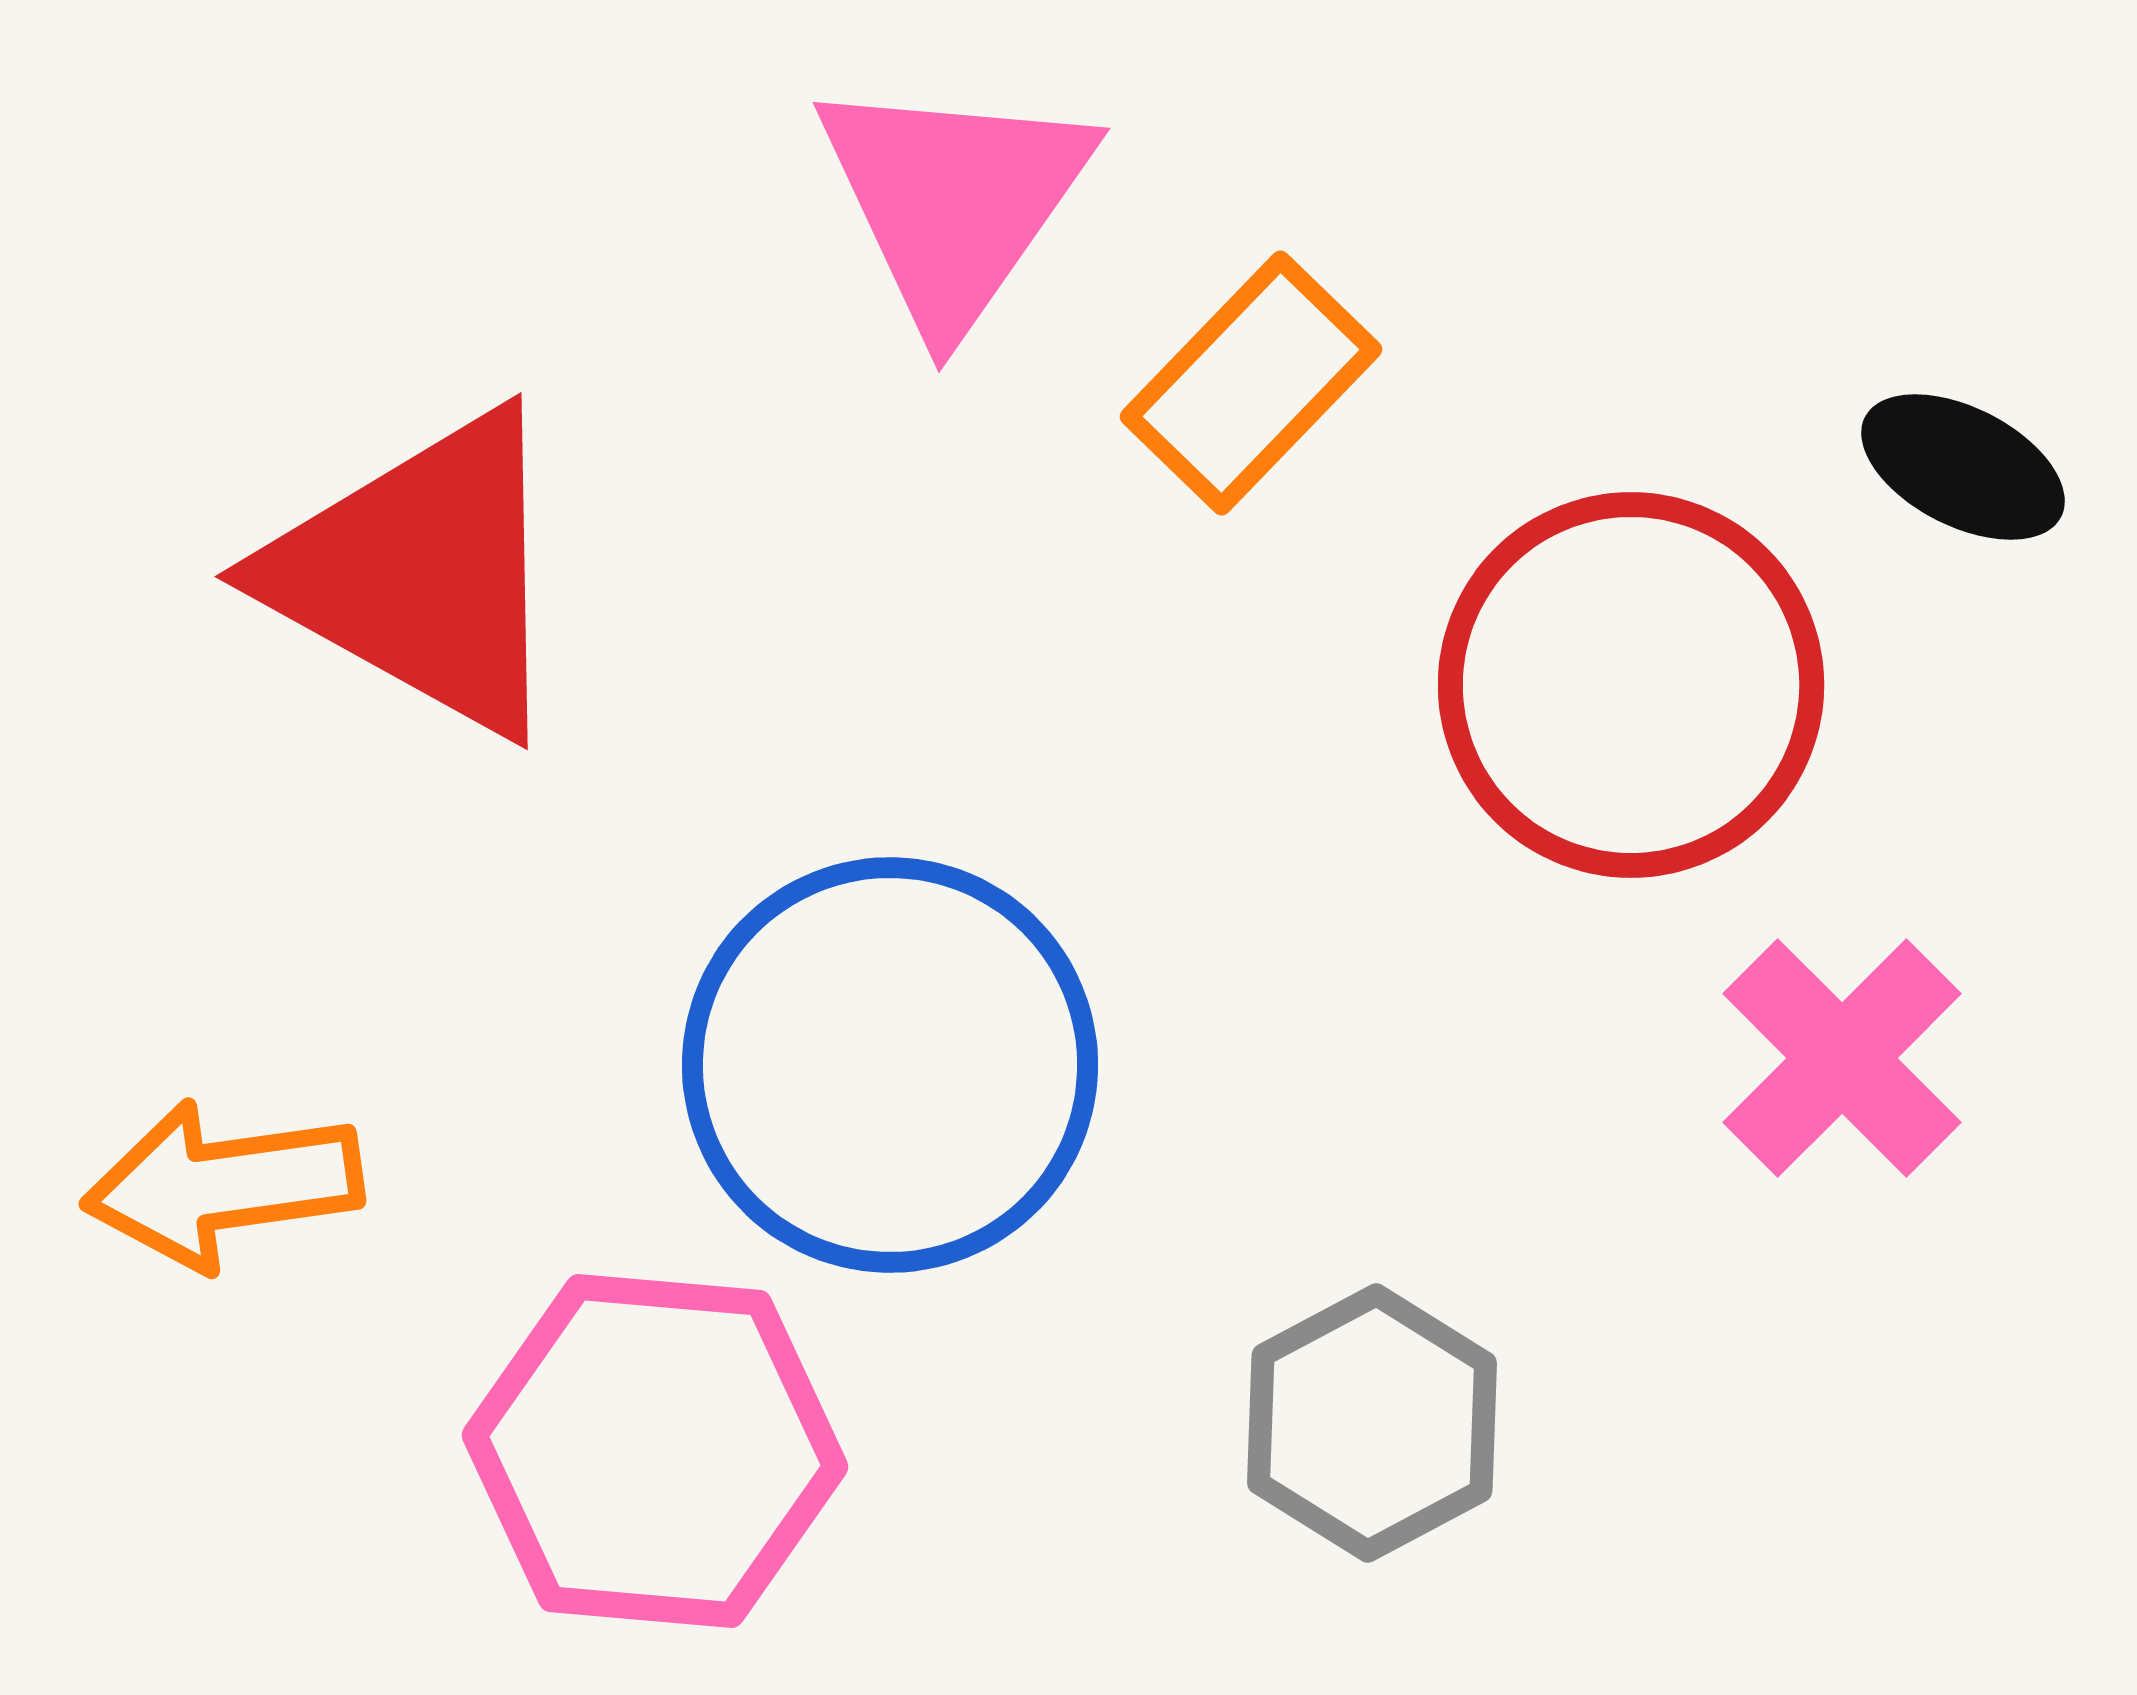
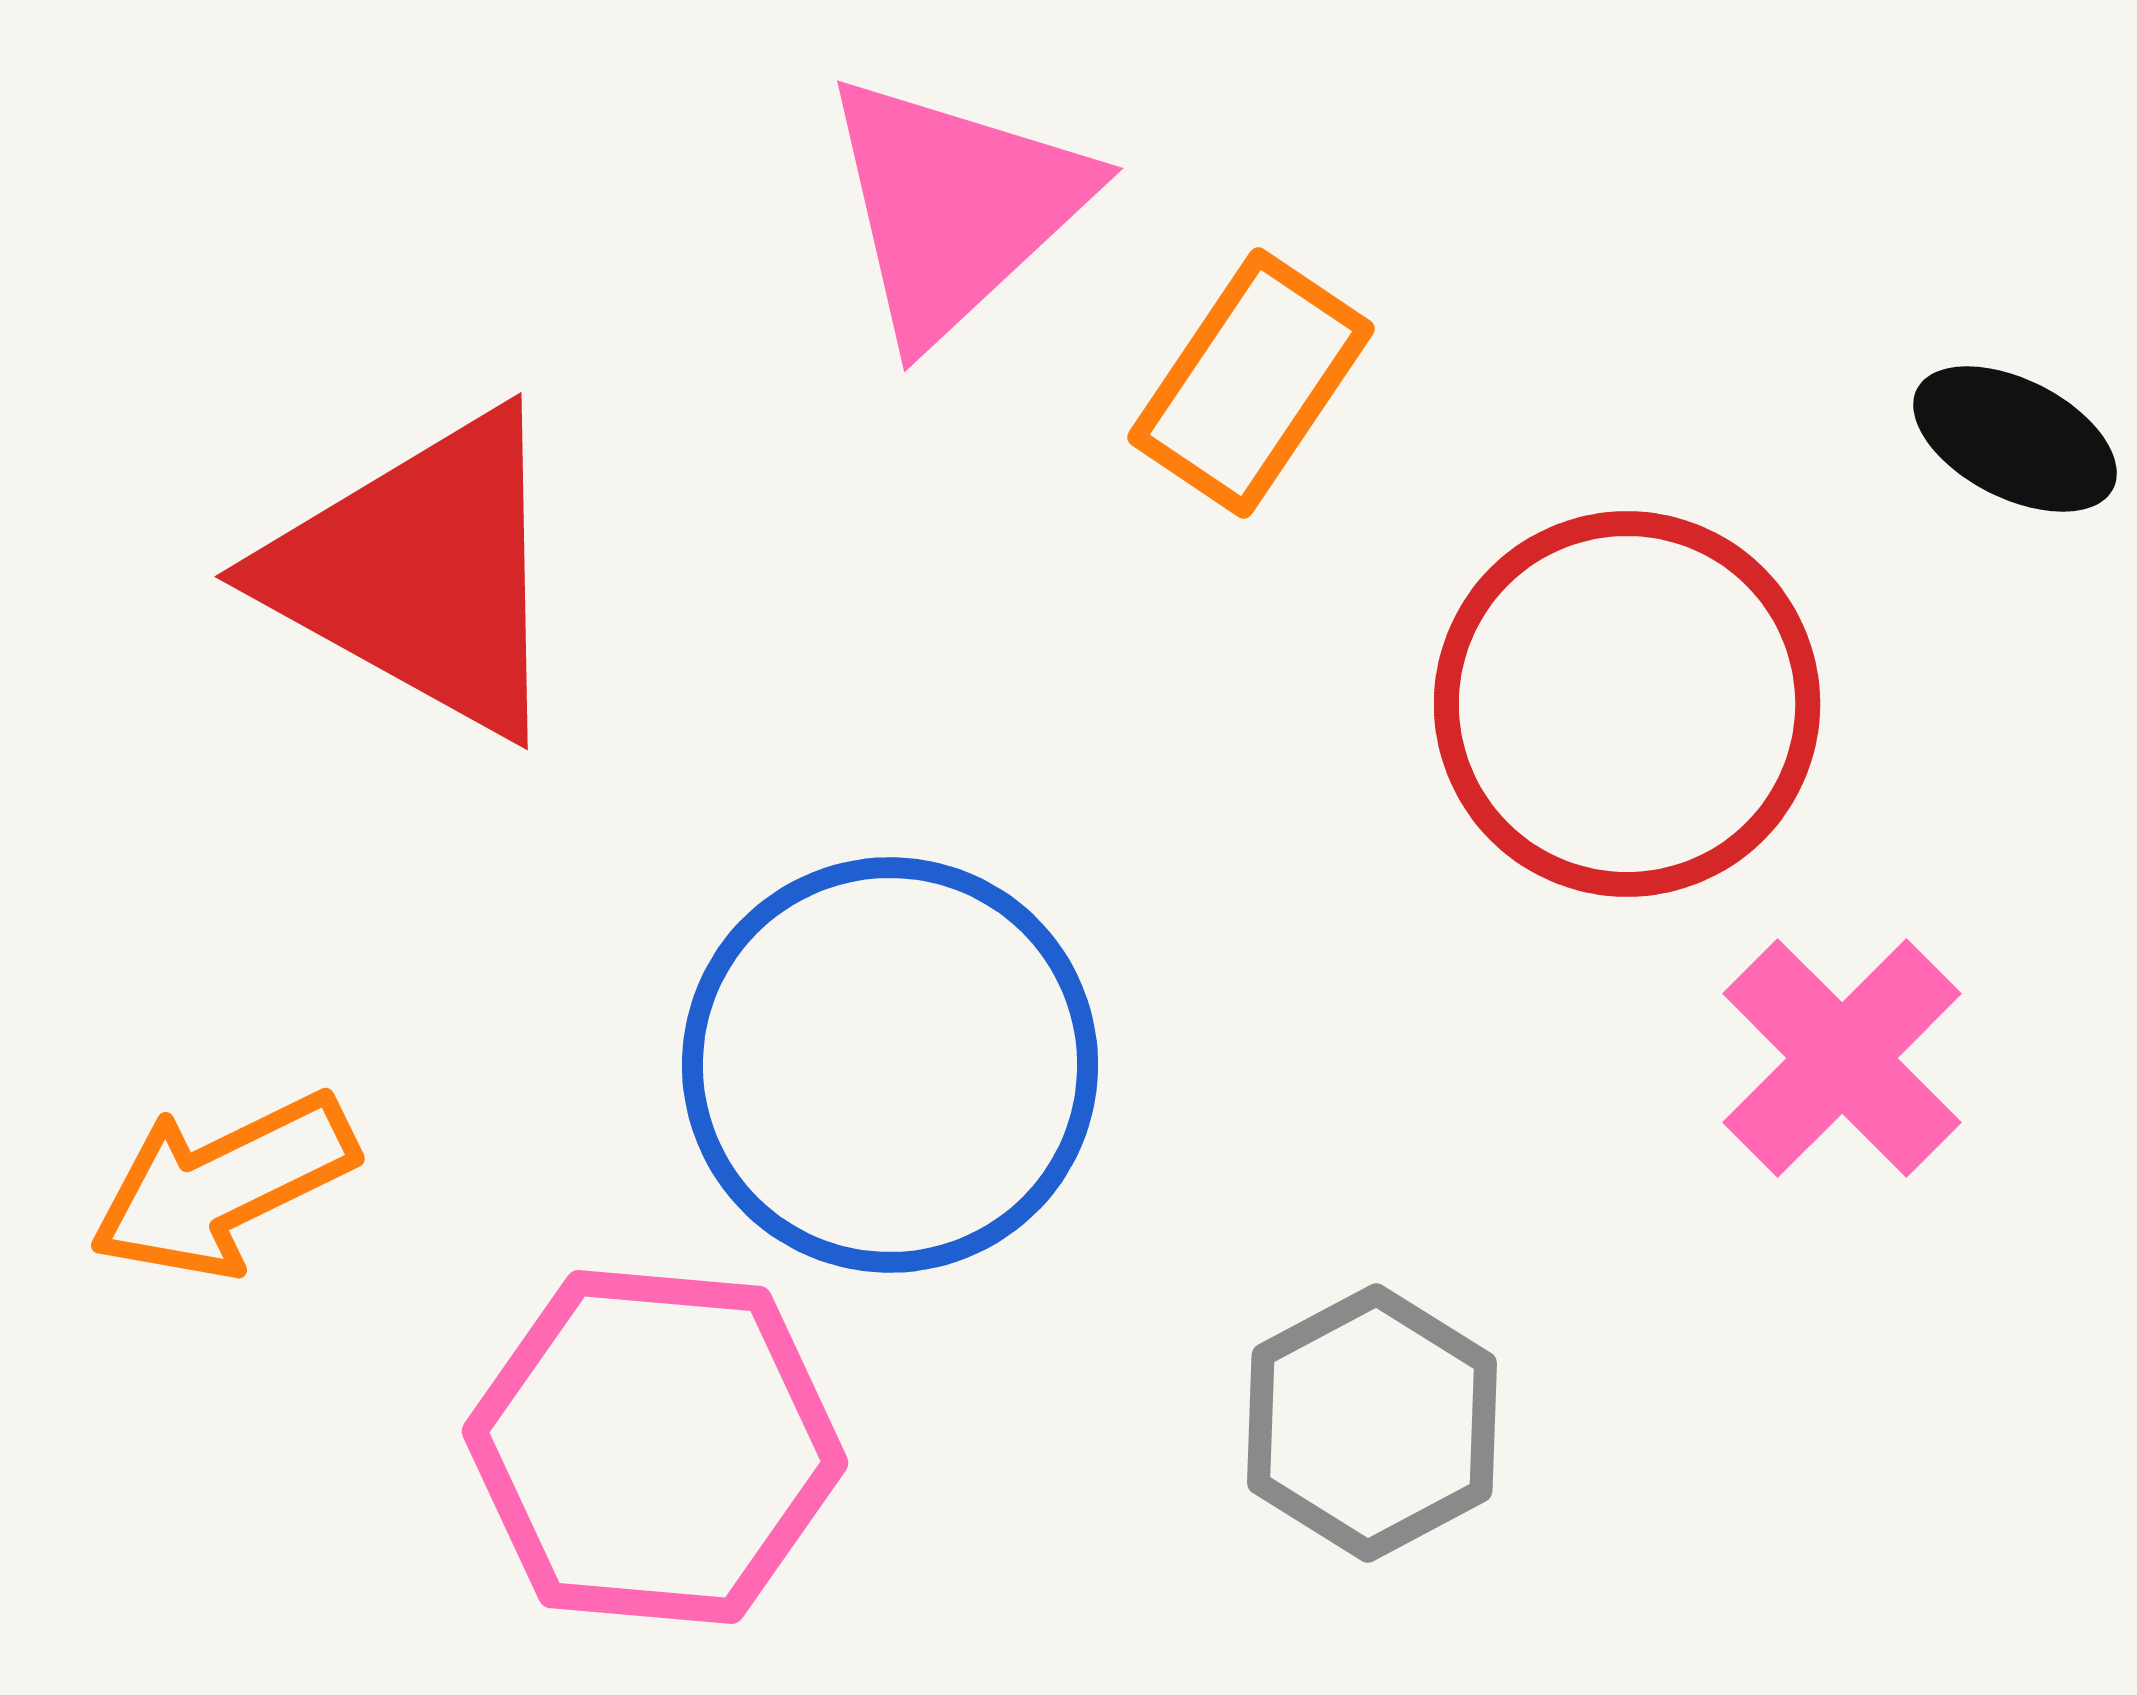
pink triangle: moved 1 px right, 6 px down; rotated 12 degrees clockwise
orange rectangle: rotated 10 degrees counterclockwise
black ellipse: moved 52 px right, 28 px up
red circle: moved 4 px left, 19 px down
orange arrow: rotated 18 degrees counterclockwise
pink hexagon: moved 4 px up
